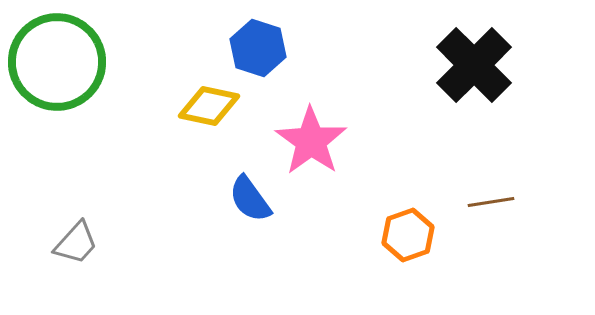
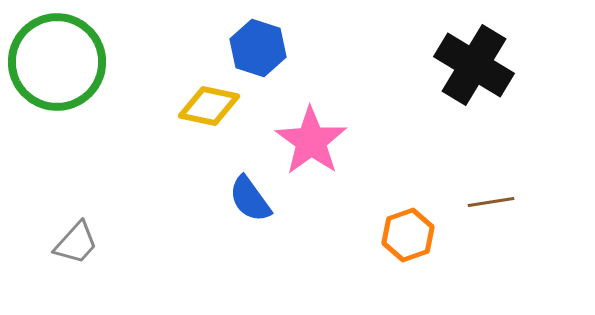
black cross: rotated 14 degrees counterclockwise
